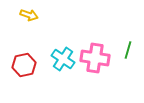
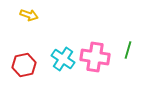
pink cross: moved 1 px up
